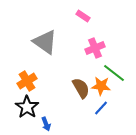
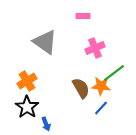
pink rectangle: rotated 32 degrees counterclockwise
green line: rotated 75 degrees counterclockwise
